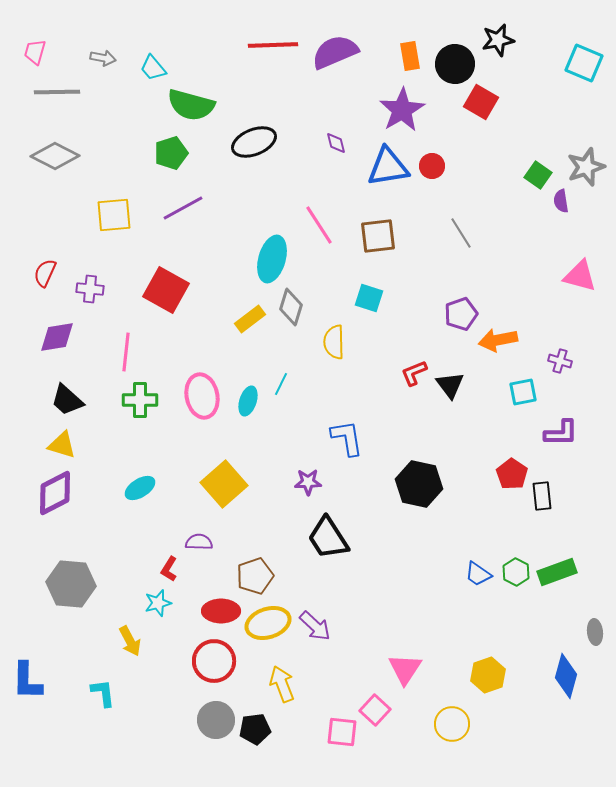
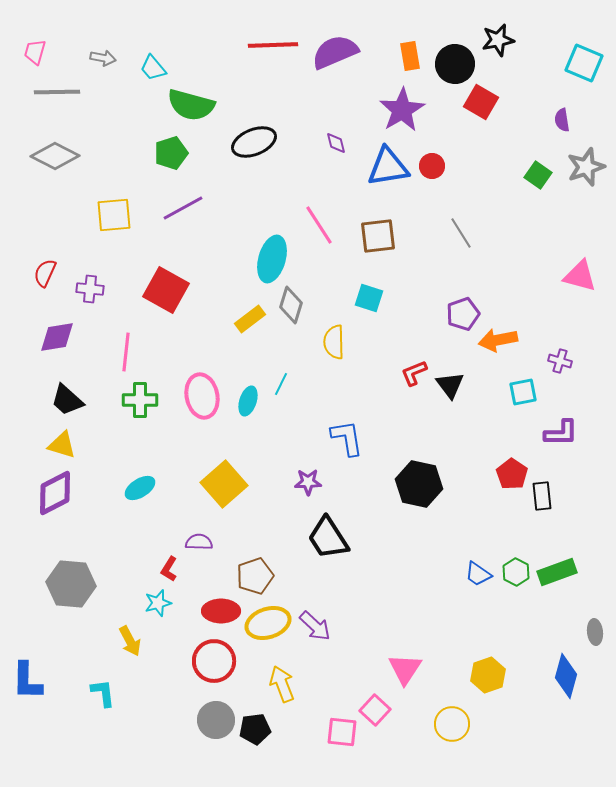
purple semicircle at (561, 201): moved 1 px right, 81 px up
gray diamond at (291, 307): moved 2 px up
purple pentagon at (461, 314): moved 2 px right
